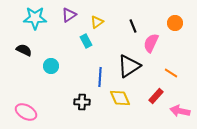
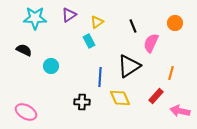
cyan rectangle: moved 3 px right
orange line: rotated 72 degrees clockwise
